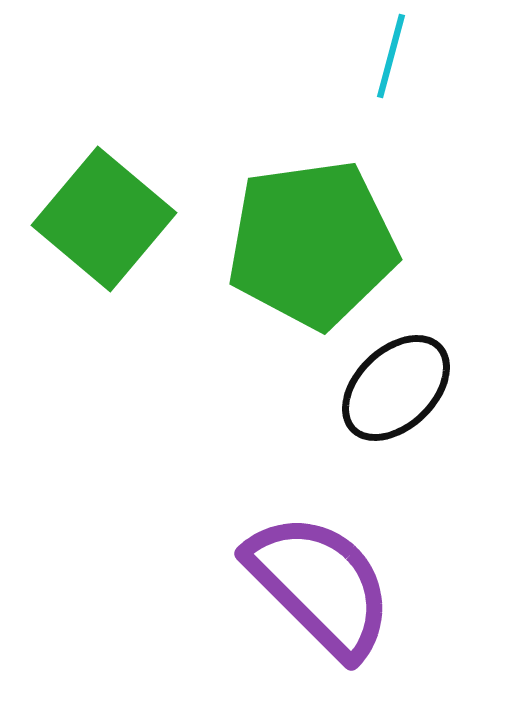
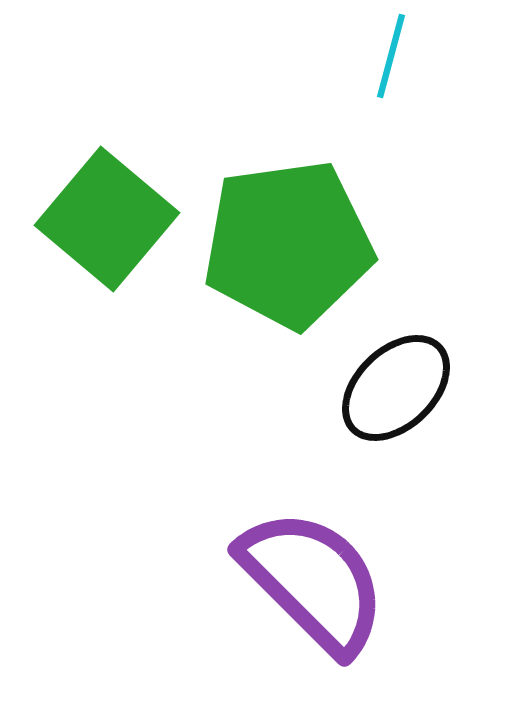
green square: moved 3 px right
green pentagon: moved 24 px left
purple semicircle: moved 7 px left, 4 px up
